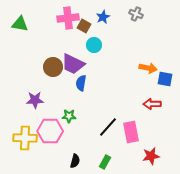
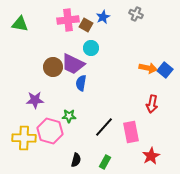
pink cross: moved 2 px down
brown square: moved 2 px right, 1 px up
cyan circle: moved 3 px left, 3 px down
blue square: moved 9 px up; rotated 28 degrees clockwise
red arrow: rotated 78 degrees counterclockwise
black line: moved 4 px left
pink hexagon: rotated 15 degrees clockwise
yellow cross: moved 1 px left
red star: rotated 18 degrees counterclockwise
black semicircle: moved 1 px right, 1 px up
